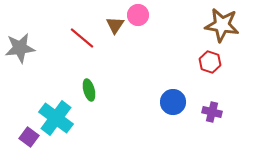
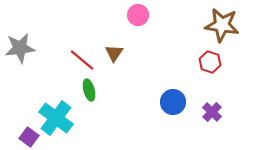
brown triangle: moved 1 px left, 28 px down
red line: moved 22 px down
purple cross: rotated 30 degrees clockwise
